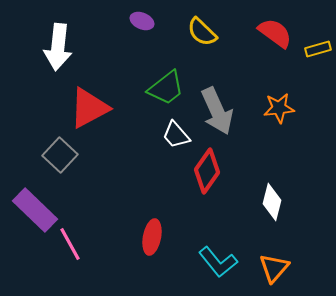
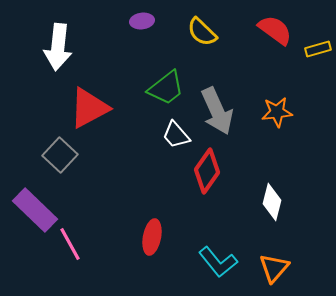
purple ellipse: rotated 30 degrees counterclockwise
red semicircle: moved 3 px up
orange star: moved 2 px left, 4 px down
